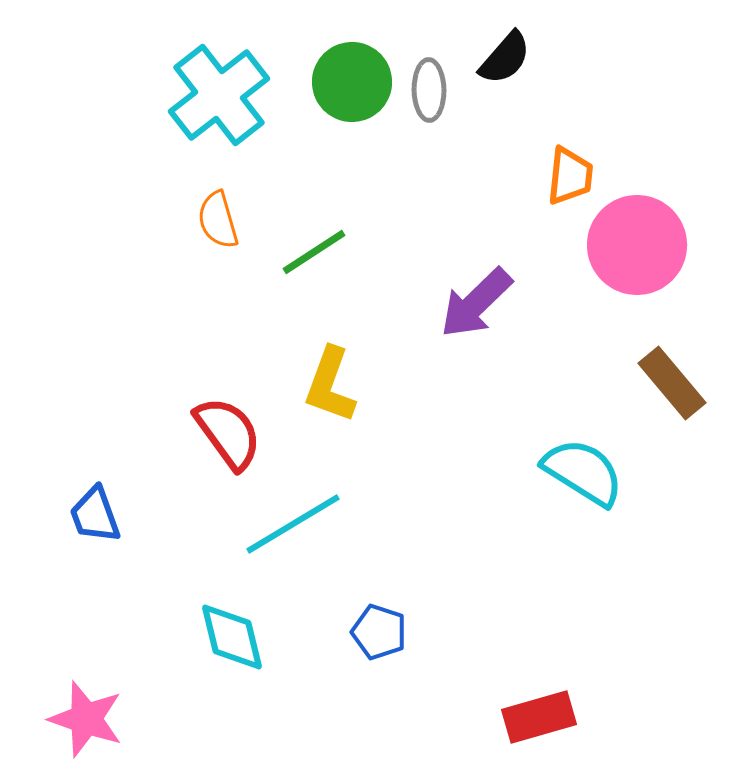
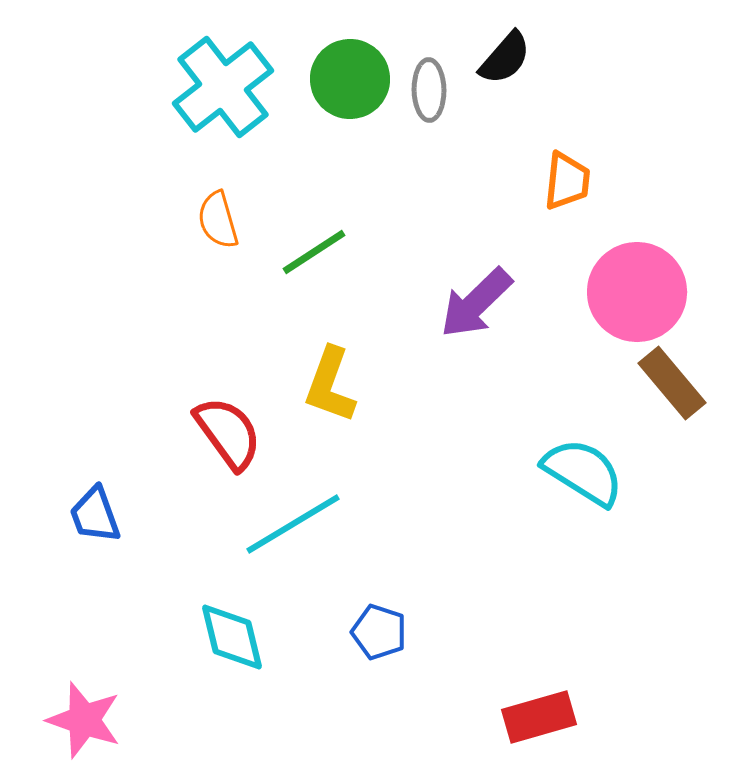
green circle: moved 2 px left, 3 px up
cyan cross: moved 4 px right, 8 px up
orange trapezoid: moved 3 px left, 5 px down
pink circle: moved 47 px down
pink star: moved 2 px left, 1 px down
